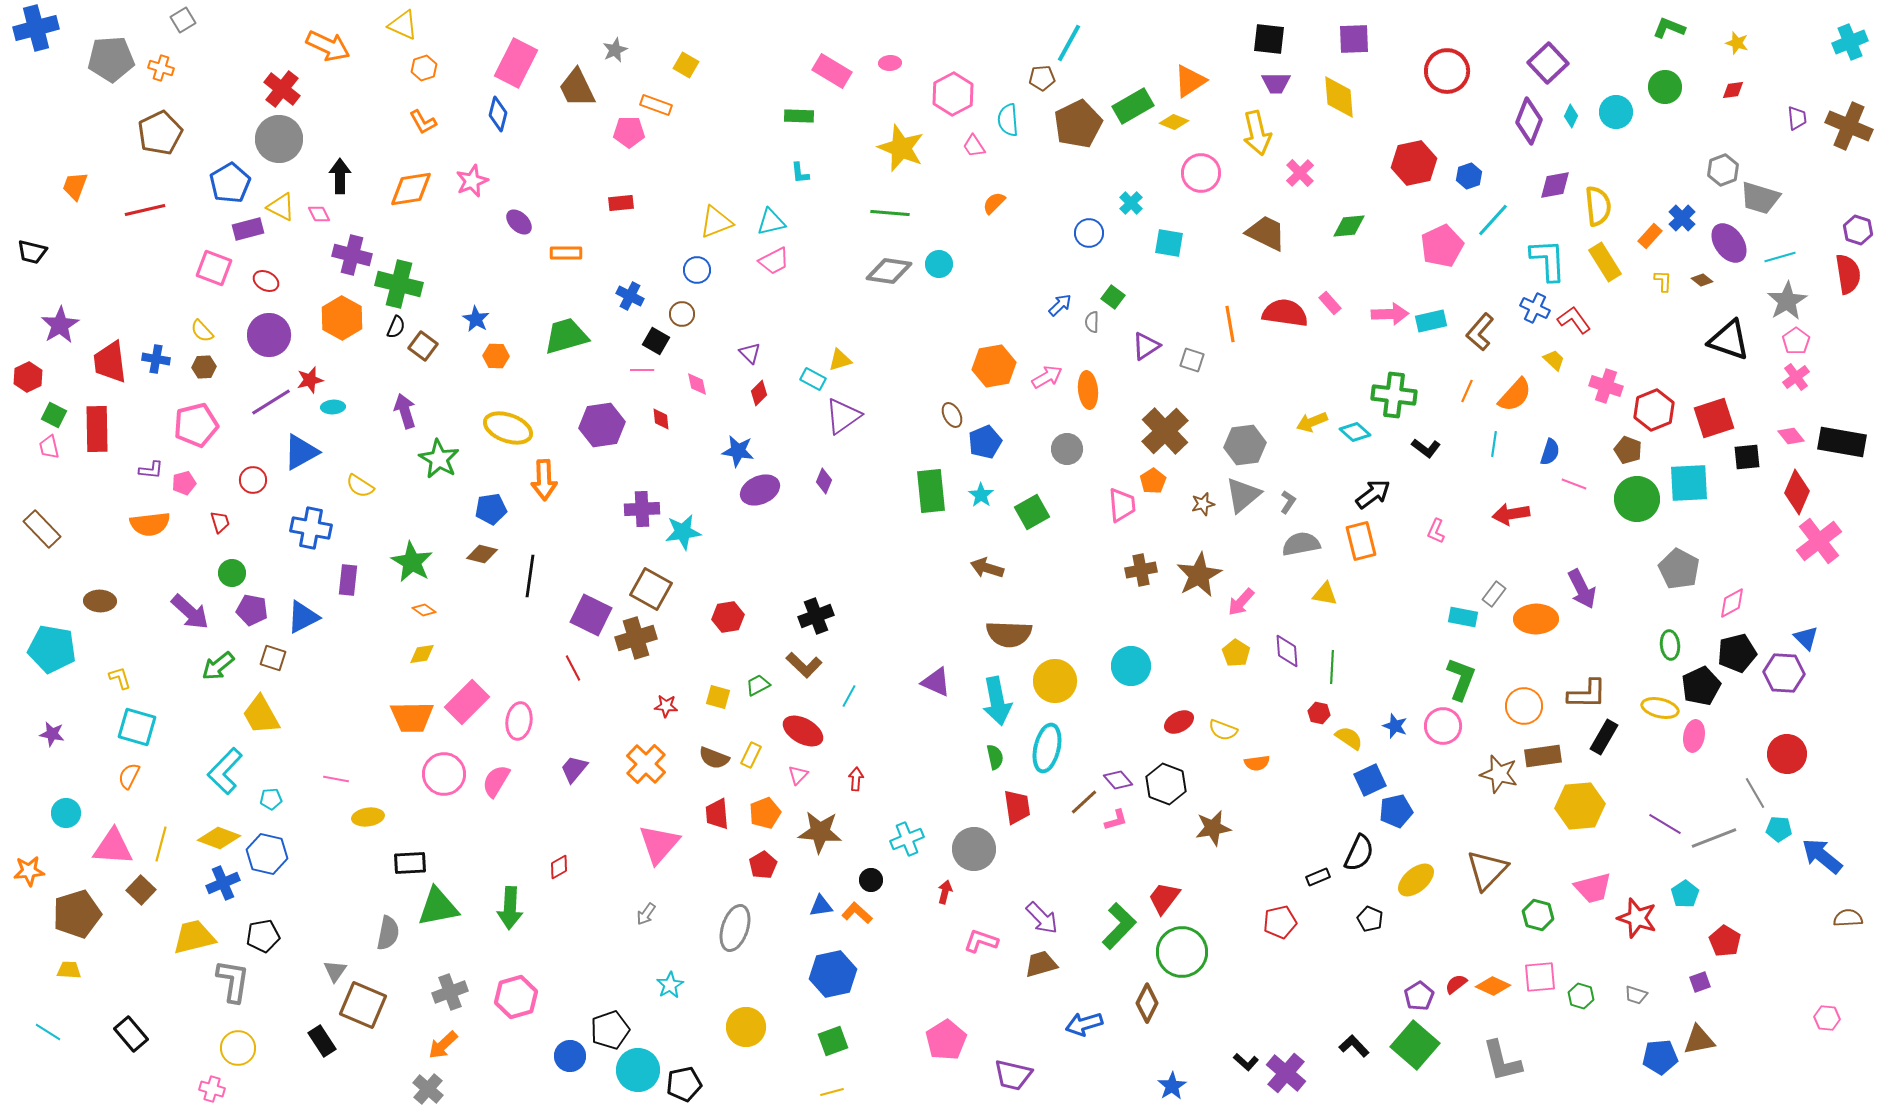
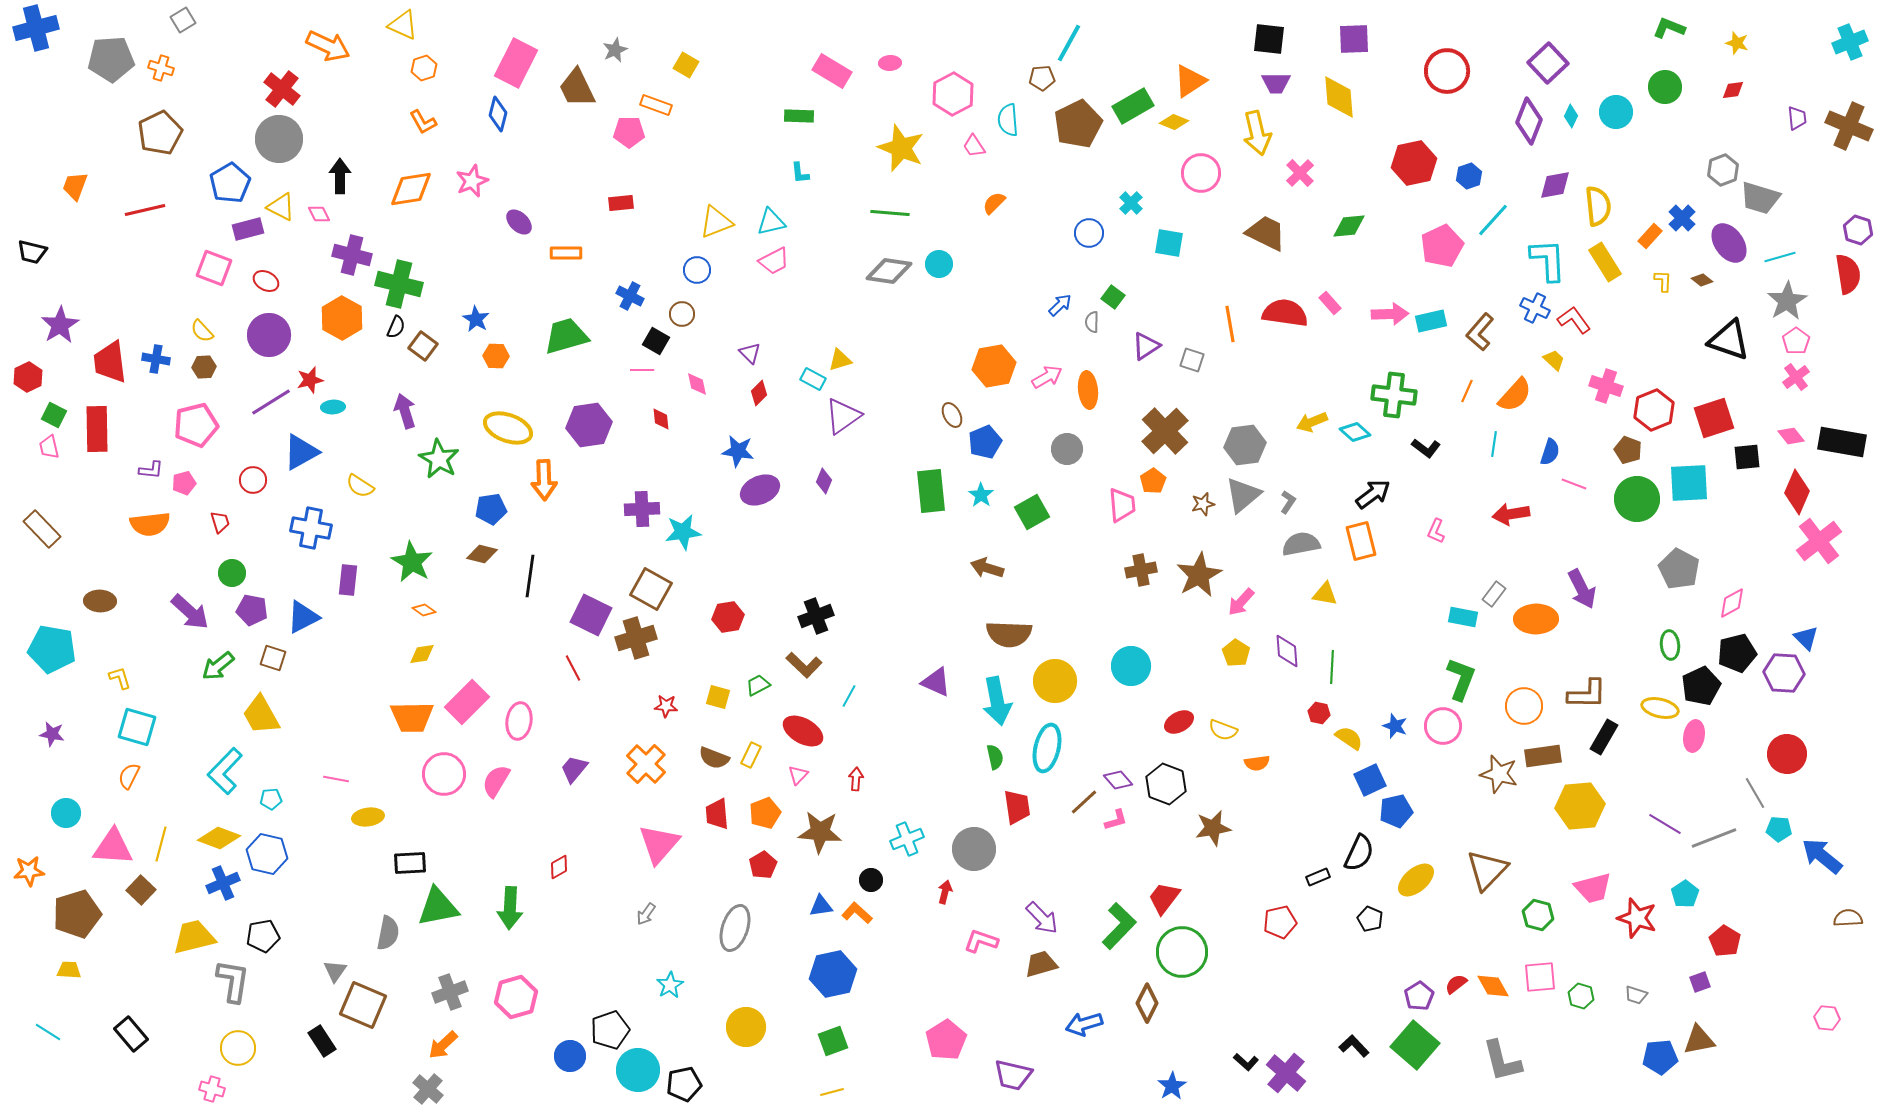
purple hexagon at (602, 425): moved 13 px left
orange diamond at (1493, 986): rotated 36 degrees clockwise
